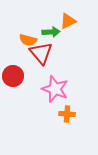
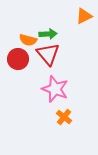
orange triangle: moved 16 px right, 5 px up
green arrow: moved 3 px left, 2 px down
red triangle: moved 7 px right, 1 px down
red circle: moved 5 px right, 17 px up
orange cross: moved 3 px left, 3 px down; rotated 35 degrees clockwise
